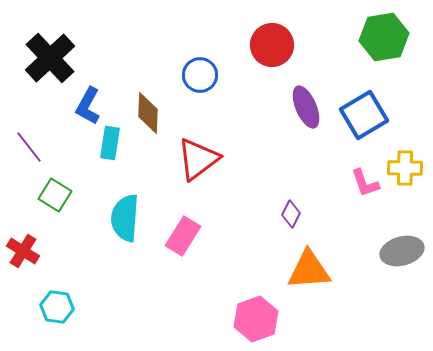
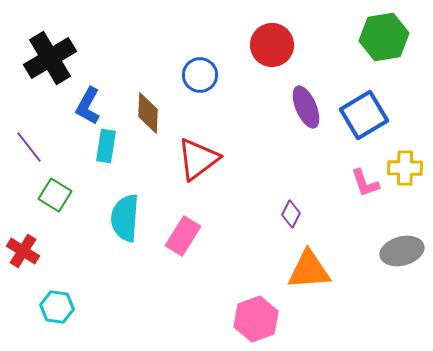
black cross: rotated 12 degrees clockwise
cyan rectangle: moved 4 px left, 3 px down
